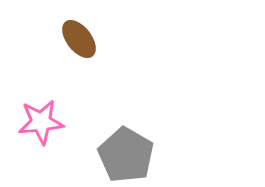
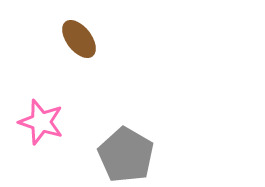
pink star: rotated 24 degrees clockwise
